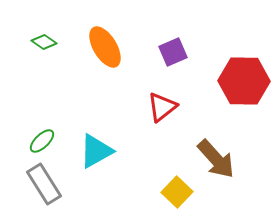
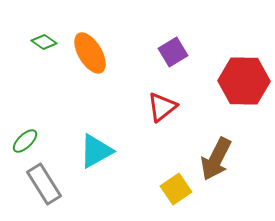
orange ellipse: moved 15 px left, 6 px down
purple square: rotated 8 degrees counterclockwise
green ellipse: moved 17 px left
brown arrow: rotated 69 degrees clockwise
yellow square: moved 1 px left, 3 px up; rotated 12 degrees clockwise
